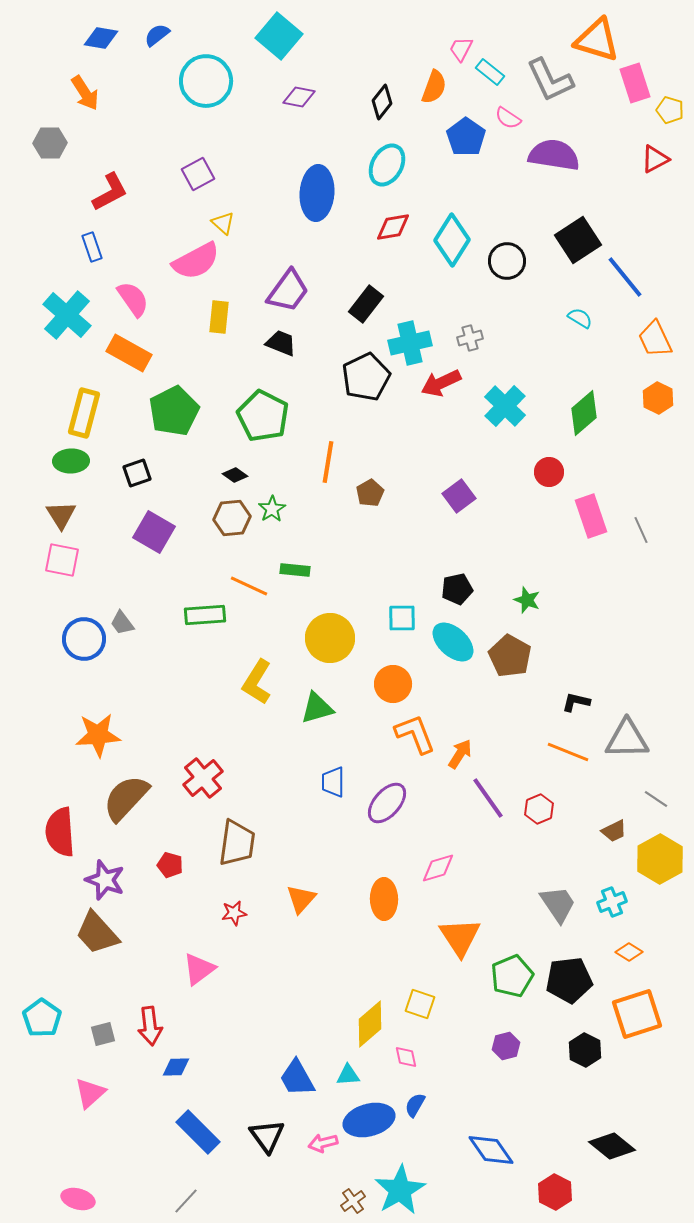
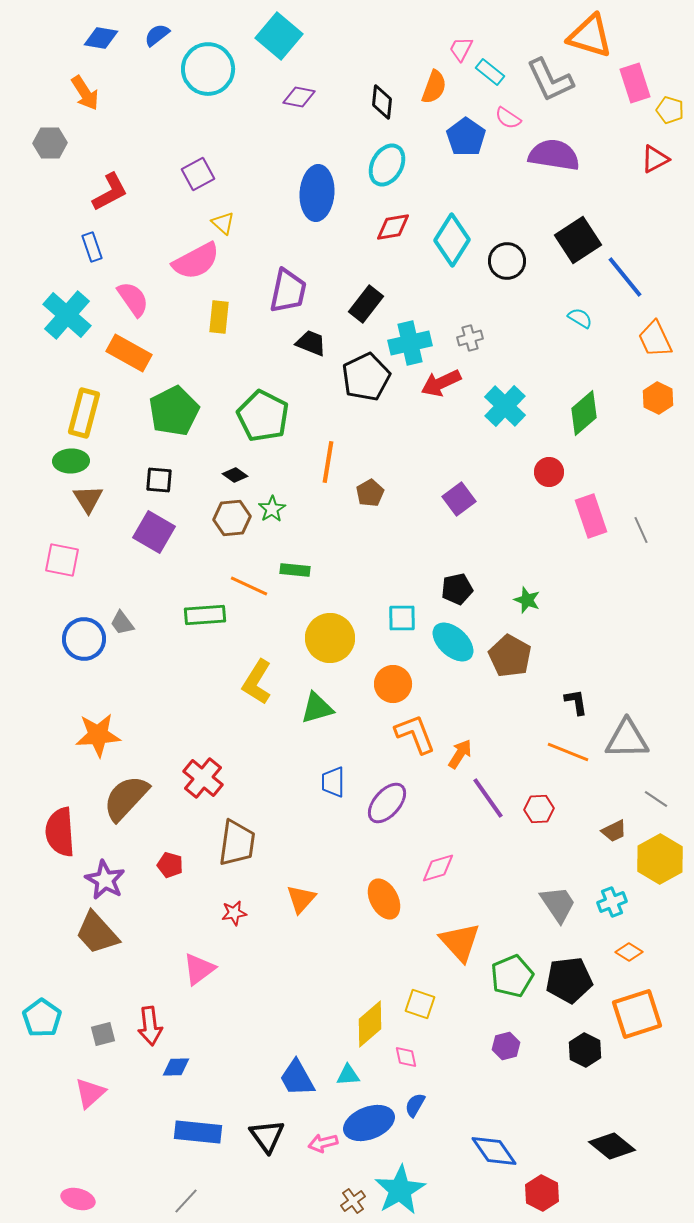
orange triangle at (597, 40): moved 7 px left, 4 px up
cyan circle at (206, 81): moved 2 px right, 12 px up
black diamond at (382, 102): rotated 32 degrees counterclockwise
purple trapezoid at (288, 291): rotated 24 degrees counterclockwise
black trapezoid at (281, 343): moved 30 px right
black square at (137, 473): moved 22 px right, 7 px down; rotated 24 degrees clockwise
purple square at (459, 496): moved 3 px down
brown triangle at (61, 515): moved 27 px right, 16 px up
black L-shape at (576, 702): rotated 68 degrees clockwise
red cross at (203, 778): rotated 12 degrees counterclockwise
red hexagon at (539, 809): rotated 20 degrees clockwise
purple star at (105, 880): rotated 9 degrees clockwise
orange ellipse at (384, 899): rotated 27 degrees counterclockwise
orange triangle at (460, 937): moved 5 px down; rotated 9 degrees counterclockwise
blue ellipse at (369, 1120): moved 3 px down; rotated 6 degrees counterclockwise
blue rectangle at (198, 1132): rotated 39 degrees counterclockwise
blue diamond at (491, 1150): moved 3 px right, 1 px down
red hexagon at (555, 1192): moved 13 px left, 1 px down
